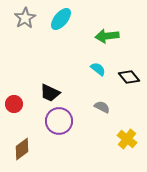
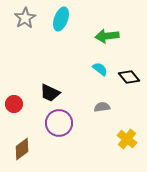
cyan ellipse: rotated 20 degrees counterclockwise
cyan semicircle: moved 2 px right
gray semicircle: rotated 35 degrees counterclockwise
purple circle: moved 2 px down
